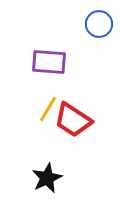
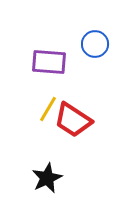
blue circle: moved 4 px left, 20 px down
